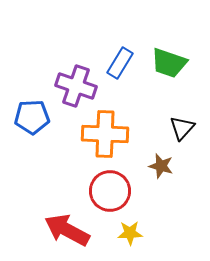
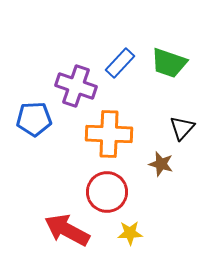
blue rectangle: rotated 12 degrees clockwise
blue pentagon: moved 2 px right, 2 px down
orange cross: moved 4 px right
brown star: moved 2 px up
red circle: moved 3 px left, 1 px down
